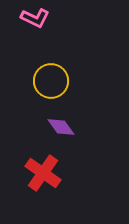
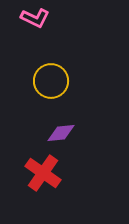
purple diamond: moved 6 px down; rotated 60 degrees counterclockwise
